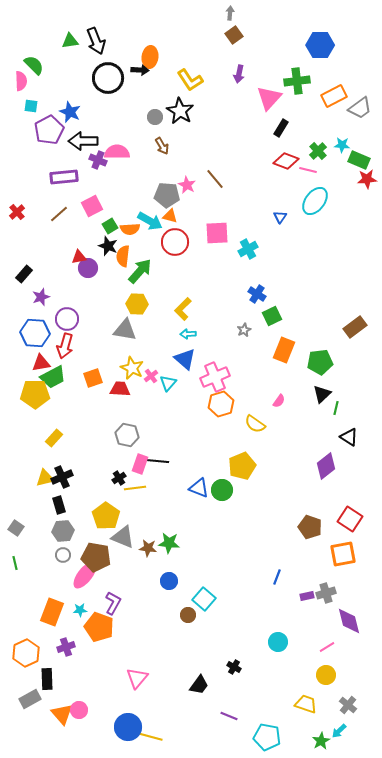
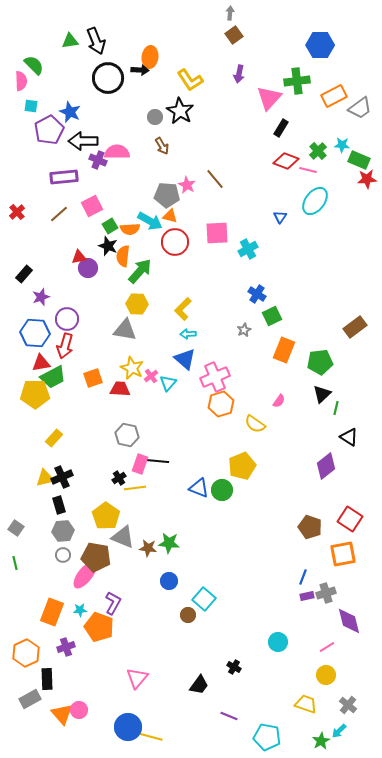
blue line at (277, 577): moved 26 px right
